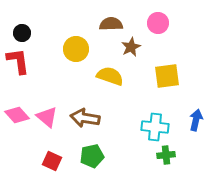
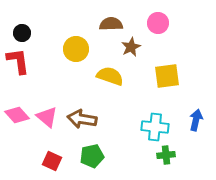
brown arrow: moved 3 px left, 1 px down
